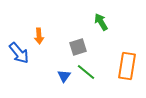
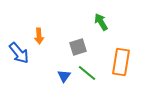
orange rectangle: moved 6 px left, 4 px up
green line: moved 1 px right, 1 px down
